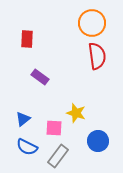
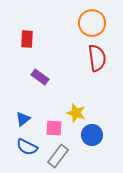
red semicircle: moved 2 px down
blue circle: moved 6 px left, 6 px up
